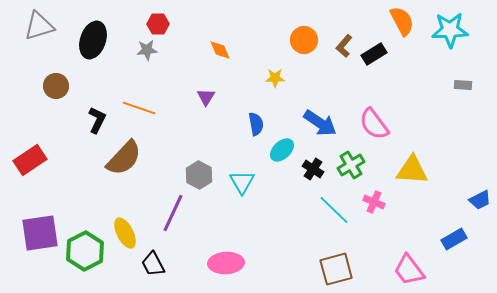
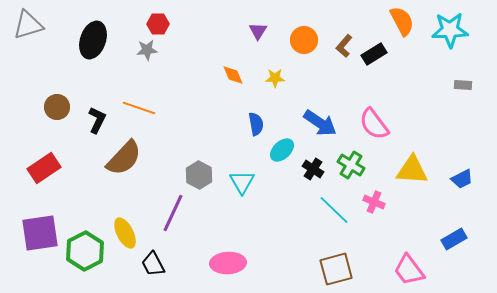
gray triangle: moved 11 px left, 1 px up
orange diamond: moved 13 px right, 25 px down
brown circle: moved 1 px right, 21 px down
purple triangle: moved 52 px right, 66 px up
red rectangle: moved 14 px right, 8 px down
green cross: rotated 28 degrees counterclockwise
blue trapezoid: moved 18 px left, 21 px up
pink ellipse: moved 2 px right
